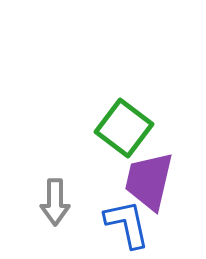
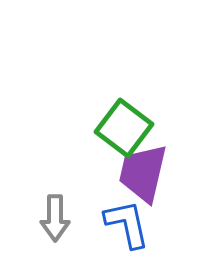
purple trapezoid: moved 6 px left, 8 px up
gray arrow: moved 16 px down
